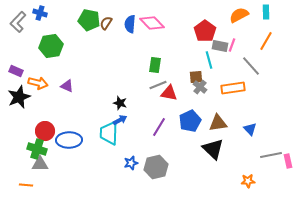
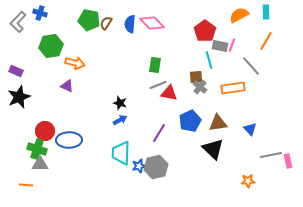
orange arrow at (38, 83): moved 37 px right, 20 px up
purple line at (159, 127): moved 6 px down
cyan trapezoid at (109, 133): moved 12 px right, 20 px down
blue star at (131, 163): moved 8 px right, 3 px down
